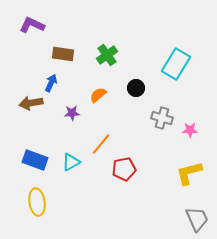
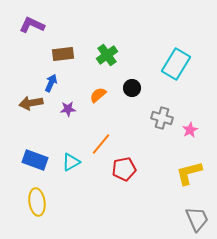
brown rectangle: rotated 15 degrees counterclockwise
black circle: moved 4 px left
purple star: moved 4 px left, 4 px up
pink star: rotated 28 degrees counterclockwise
